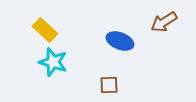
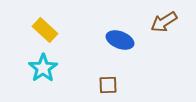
blue ellipse: moved 1 px up
cyan star: moved 10 px left, 6 px down; rotated 20 degrees clockwise
brown square: moved 1 px left
